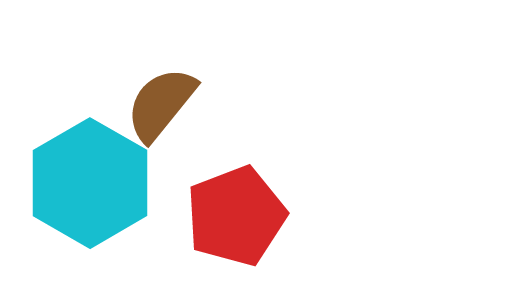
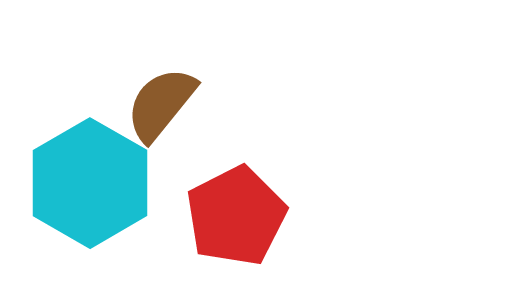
red pentagon: rotated 6 degrees counterclockwise
